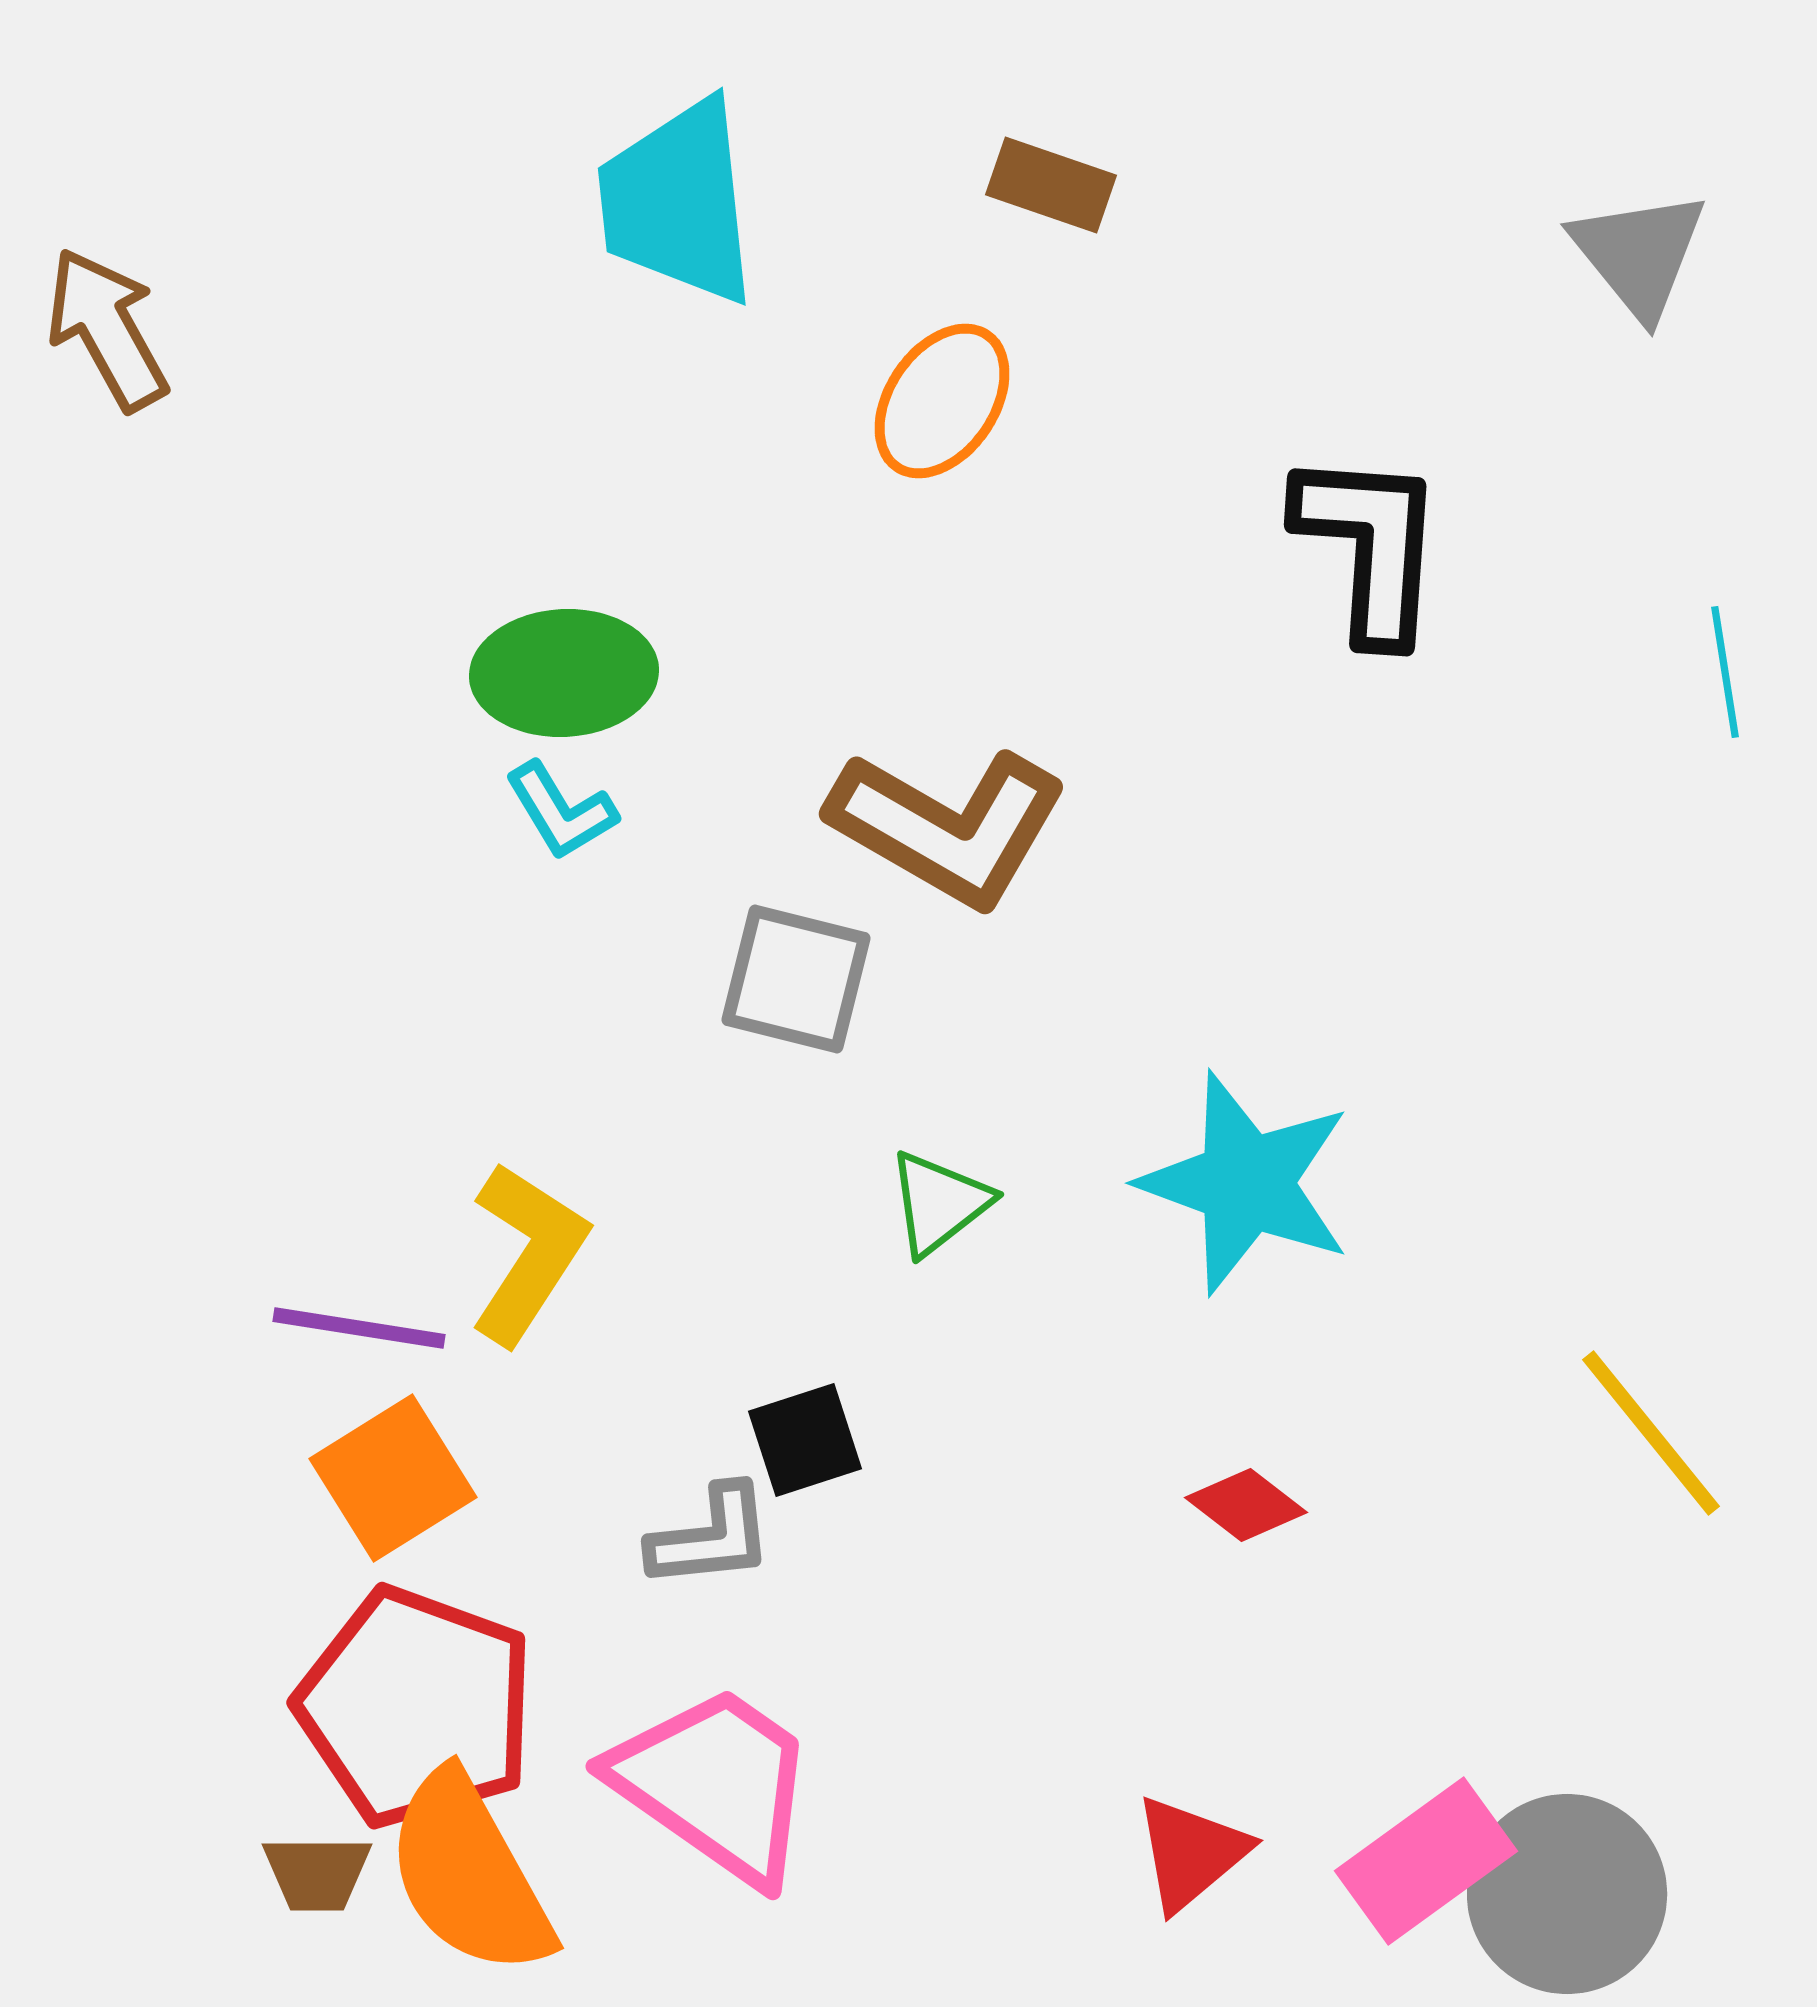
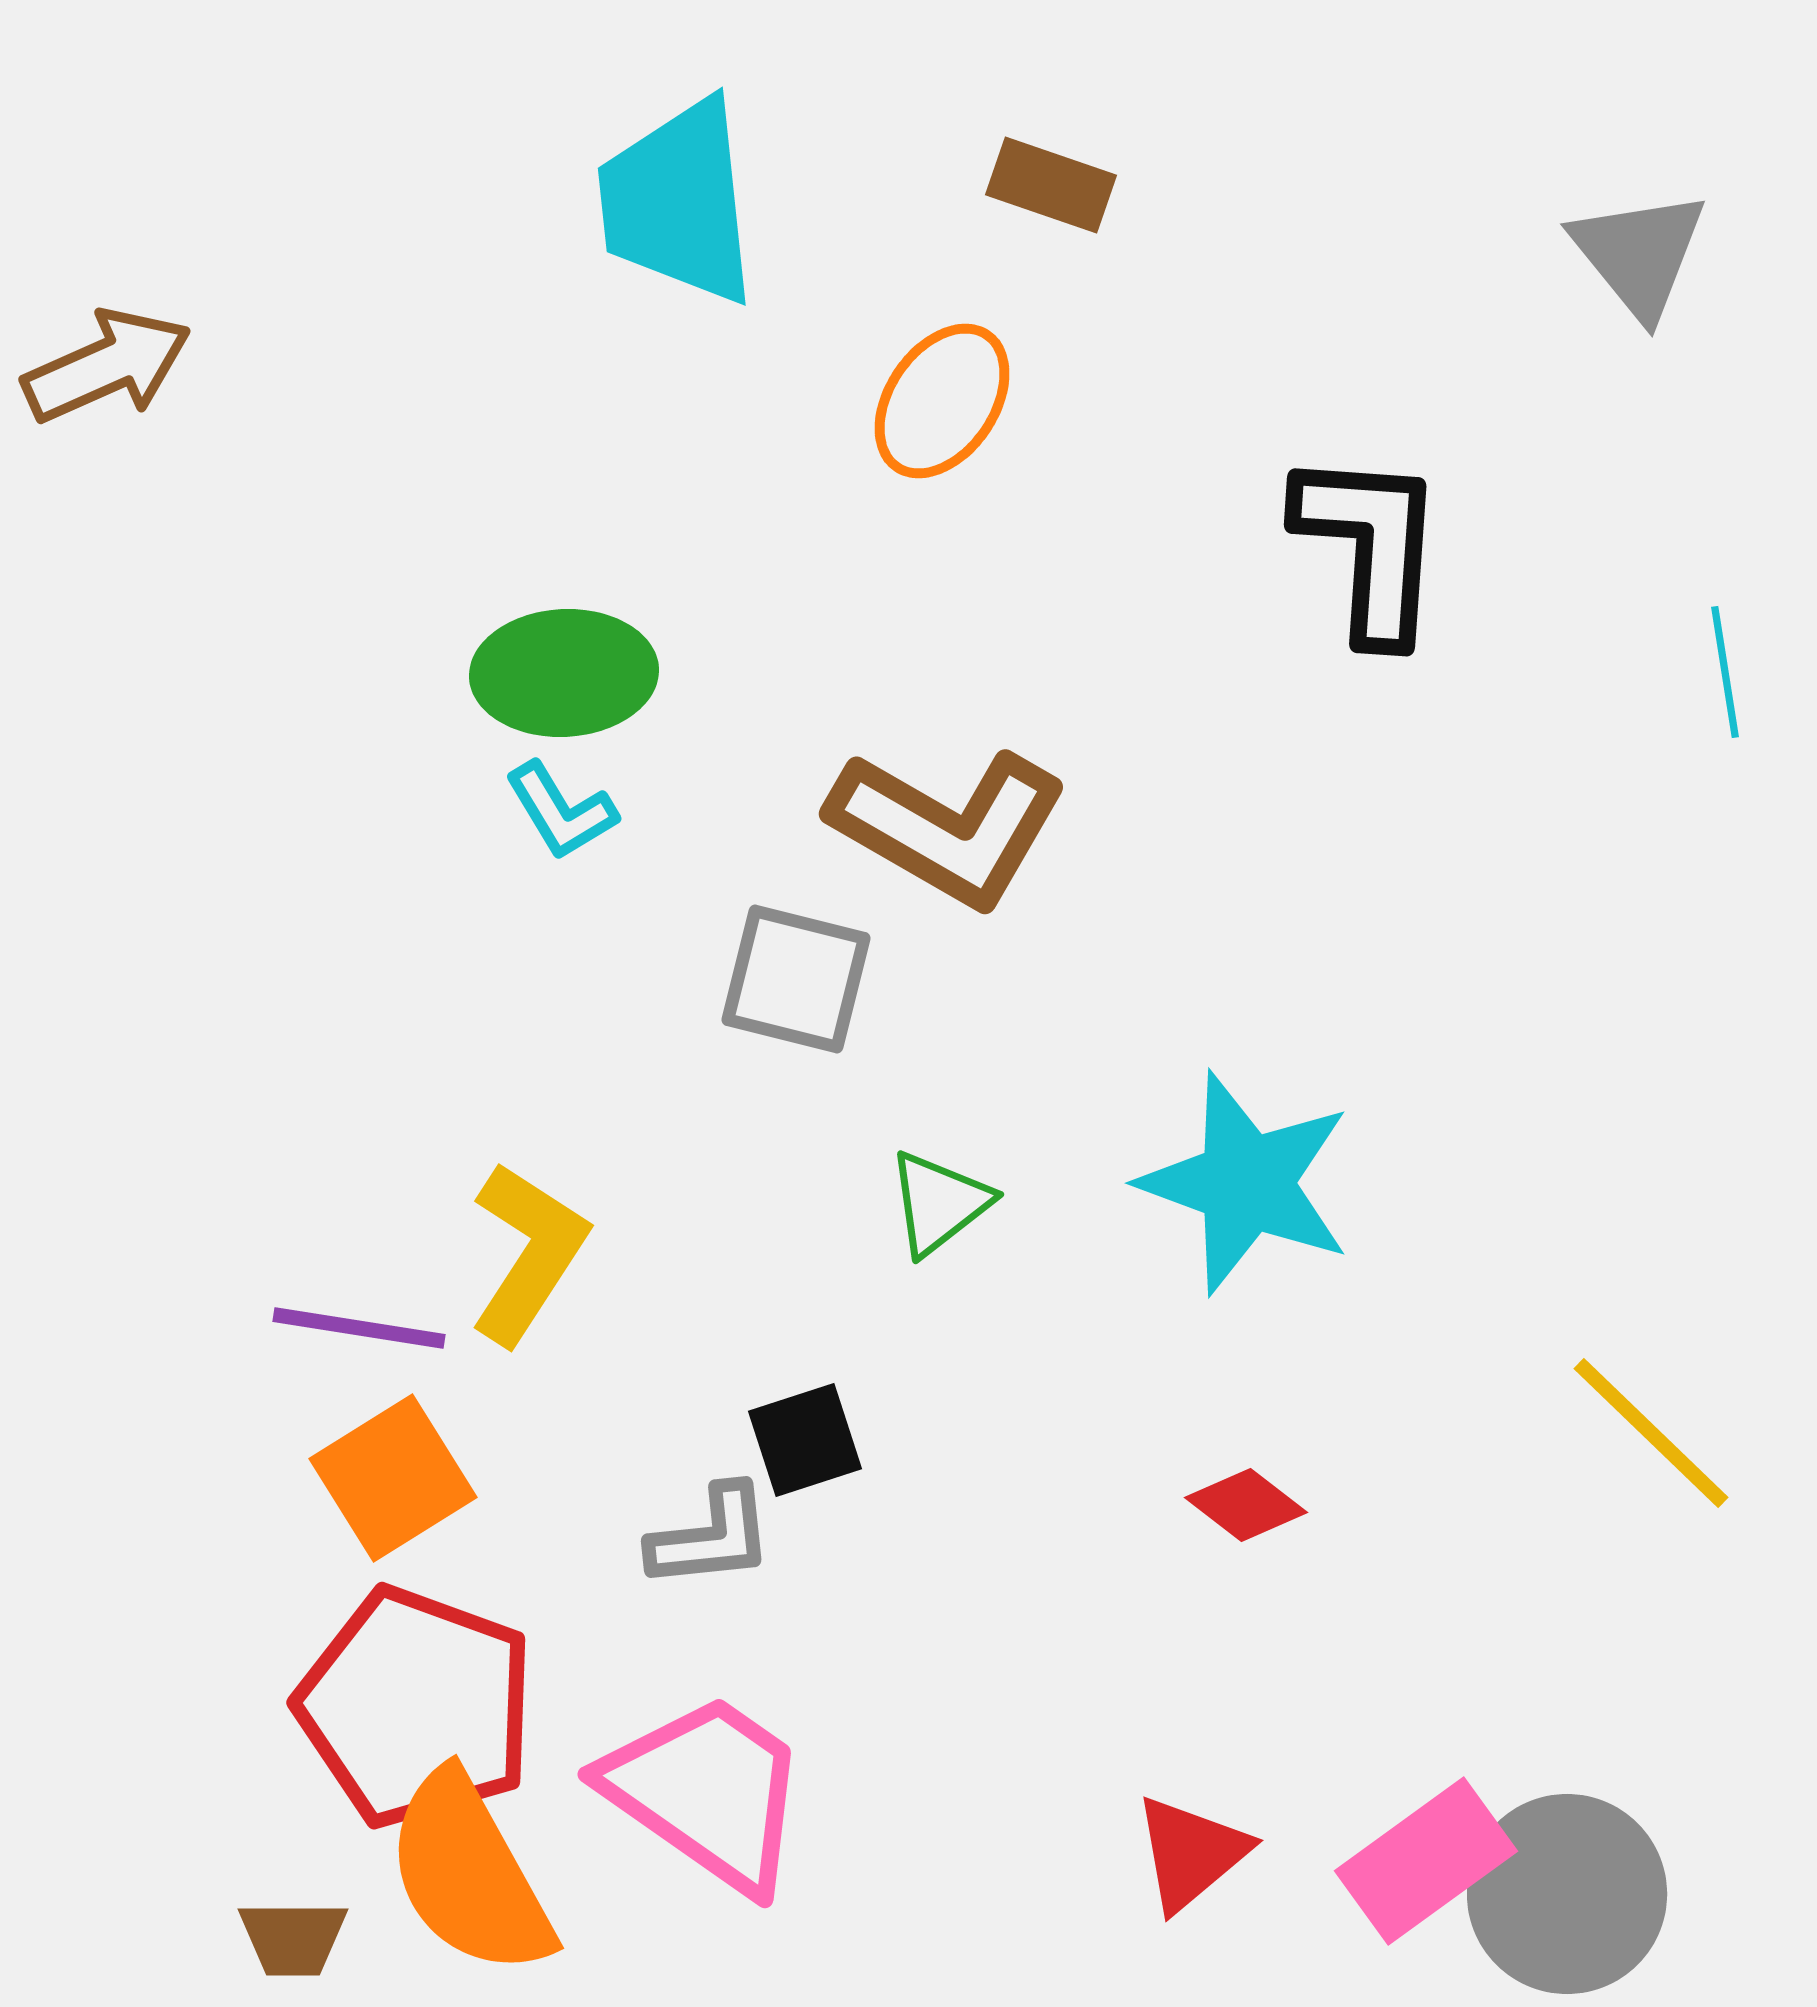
brown arrow: moved 37 px down; rotated 95 degrees clockwise
yellow line: rotated 7 degrees counterclockwise
pink trapezoid: moved 8 px left, 8 px down
brown trapezoid: moved 24 px left, 65 px down
